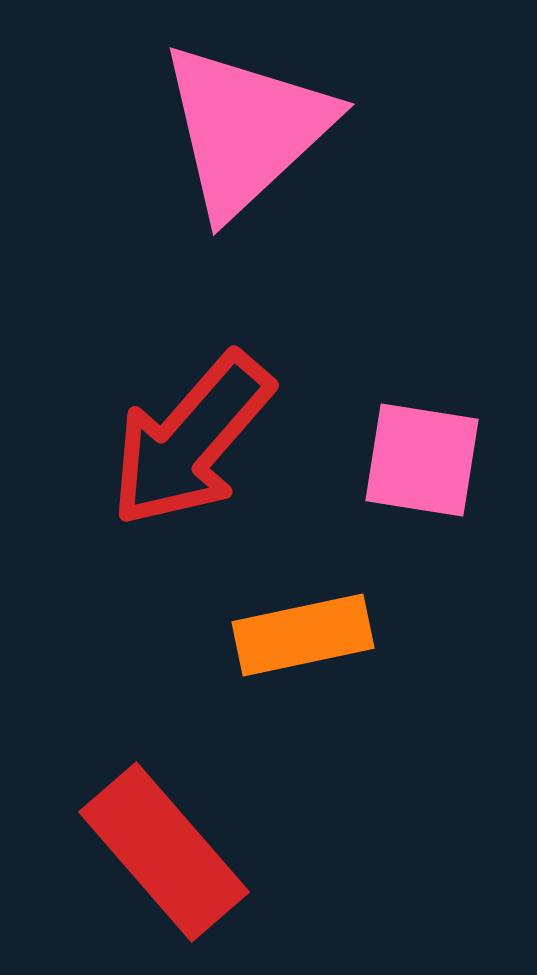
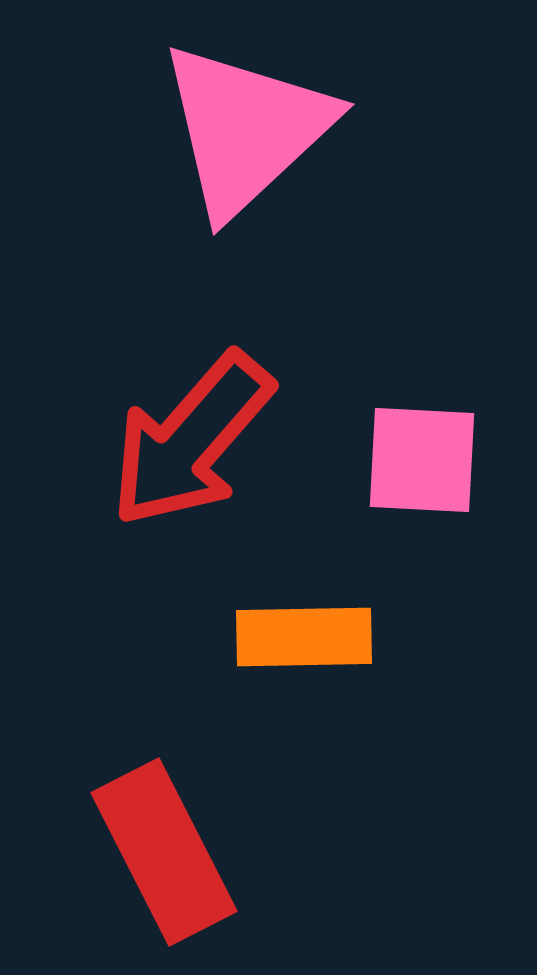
pink square: rotated 6 degrees counterclockwise
orange rectangle: moved 1 px right, 2 px down; rotated 11 degrees clockwise
red rectangle: rotated 14 degrees clockwise
